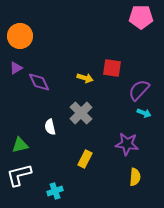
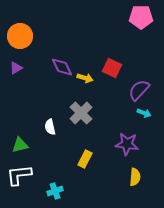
red square: rotated 18 degrees clockwise
purple diamond: moved 23 px right, 15 px up
white L-shape: rotated 8 degrees clockwise
